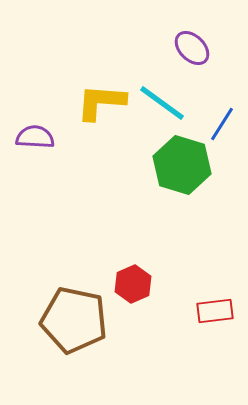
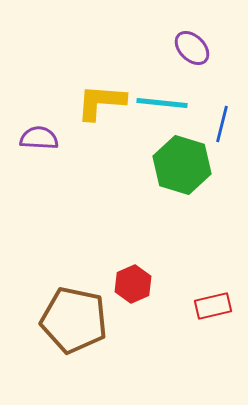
cyan line: rotated 30 degrees counterclockwise
blue line: rotated 18 degrees counterclockwise
purple semicircle: moved 4 px right, 1 px down
red rectangle: moved 2 px left, 5 px up; rotated 6 degrees counterclockwise
